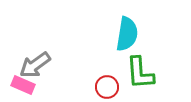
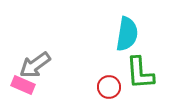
red circle: moved 2 px right
